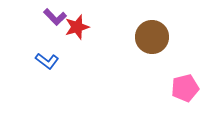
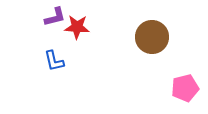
purple L-shape: rotated 60 degrees counterclockwise
red star: rotated 20 degrees clockwise
blue L-shape: moved 7 px right; rotated 40 degrees clockwise
